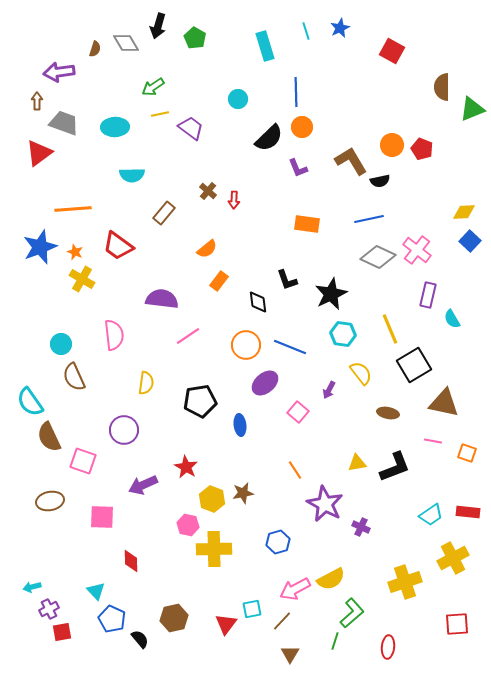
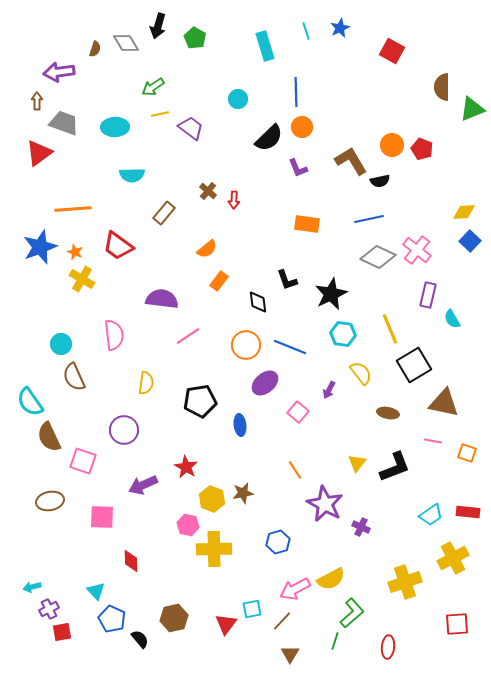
yellow triangle at (357, 463): rotated 42 degrees counterclockwise
